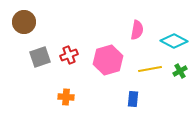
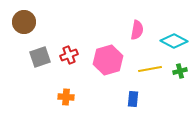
green cross: rotated 16 degrees clockwise
